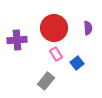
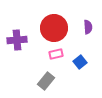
purple semicircle: moved 1 px up
pink rectangle: rotated 72 degrees counterclockwise
blue square: moved 3 px right, 1 px up
